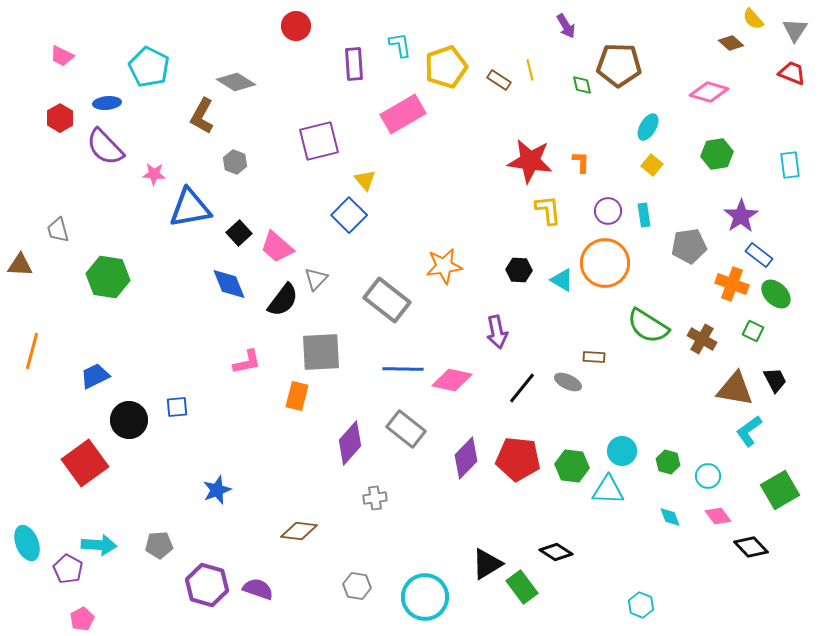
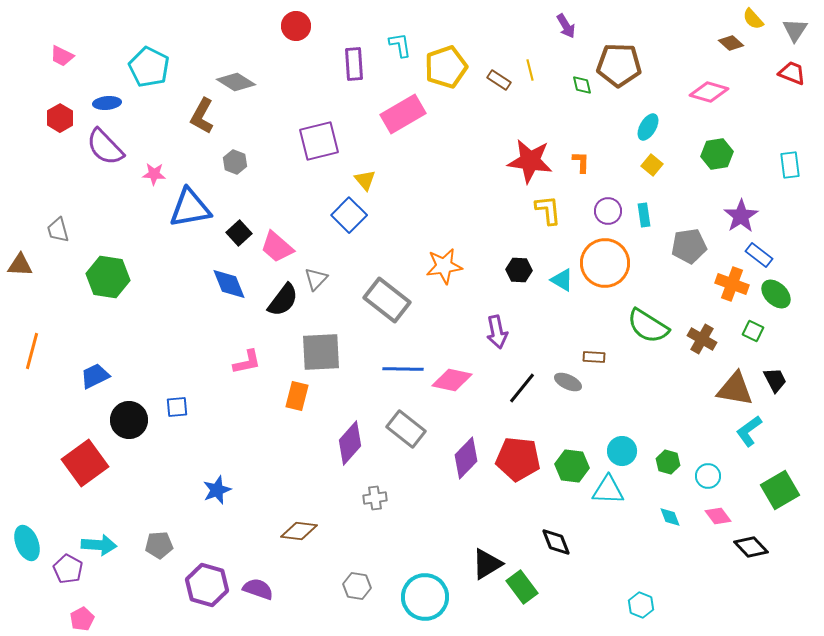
black diamond at (556, 552): moved 10 px up; rotated 36 degrees clockwise
